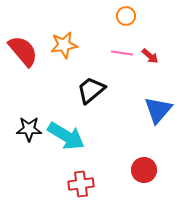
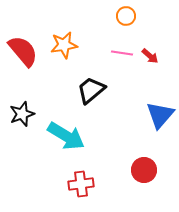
blue triangle: moved 2 px right, 5 px down
black star: moved 7 px left, 15 px up; rotated 20 degrees counterclockwise
